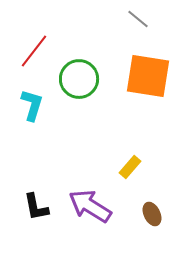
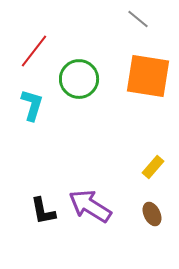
yellow rectangle: moved 23 px right
black L-shape: moved 7 px right, 4 px down
